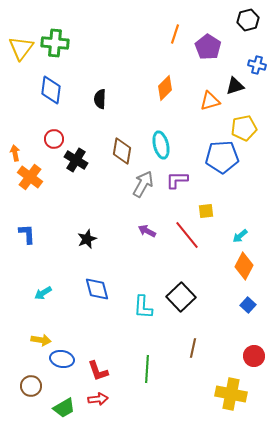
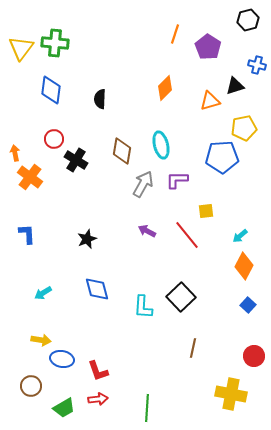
green line at (147, 369): moved 39 px down
